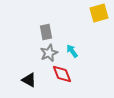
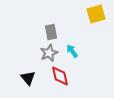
yellow square: moved 3 px left, 1 px down
gray rectangle: moved 5 px right
red diamond: moved 2 px left, 2 px down; rotated 10 degrees clockwise
black triangle: moved 1 px left, 2 px up; rotated 21 degrees clockwise
